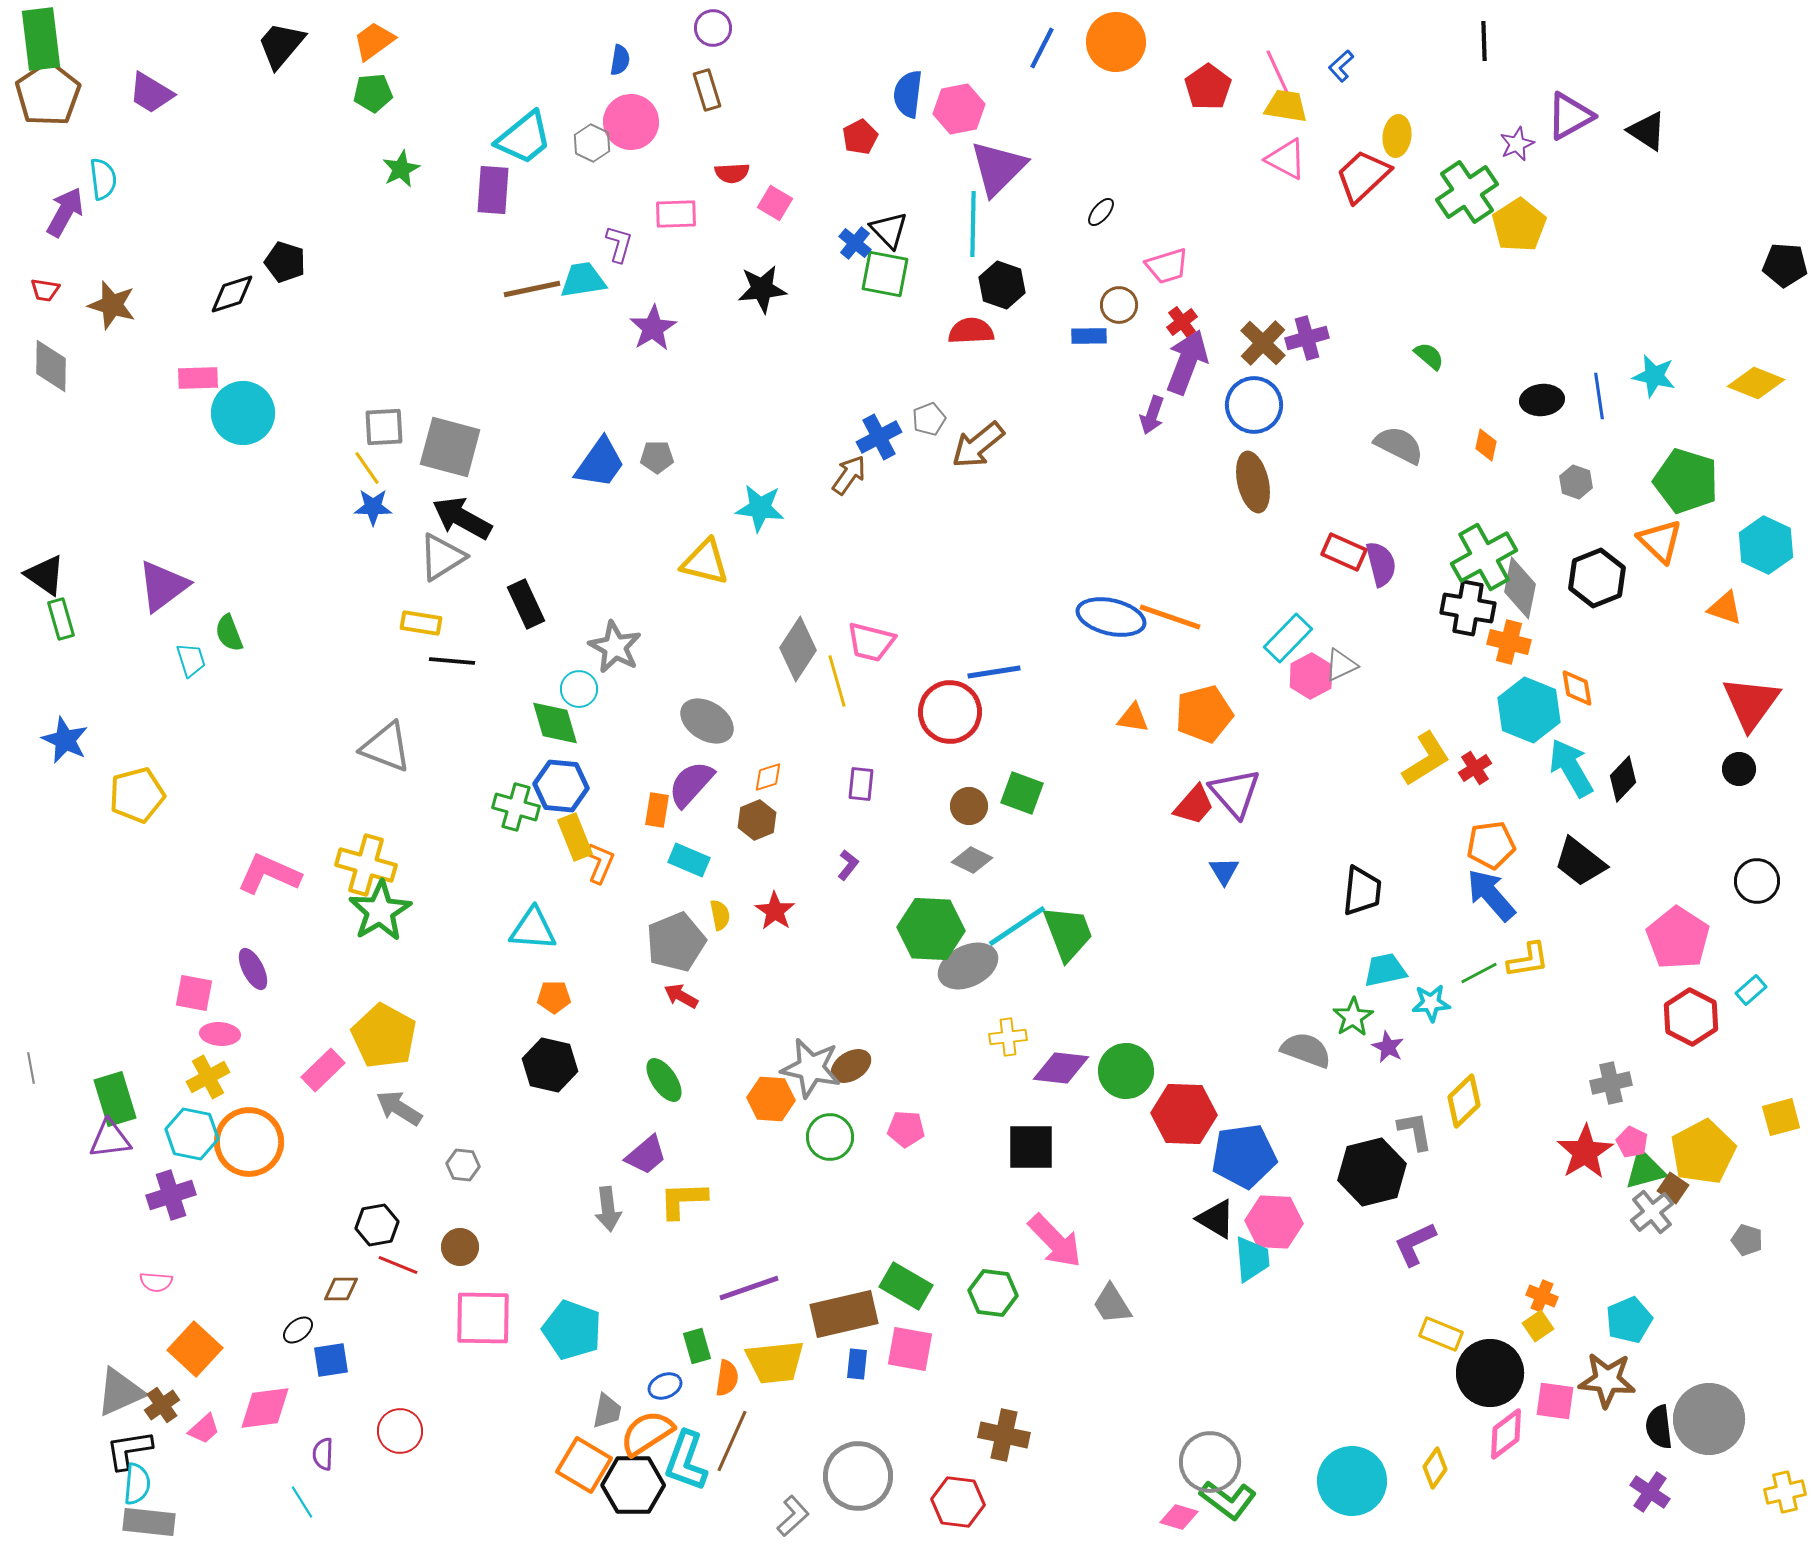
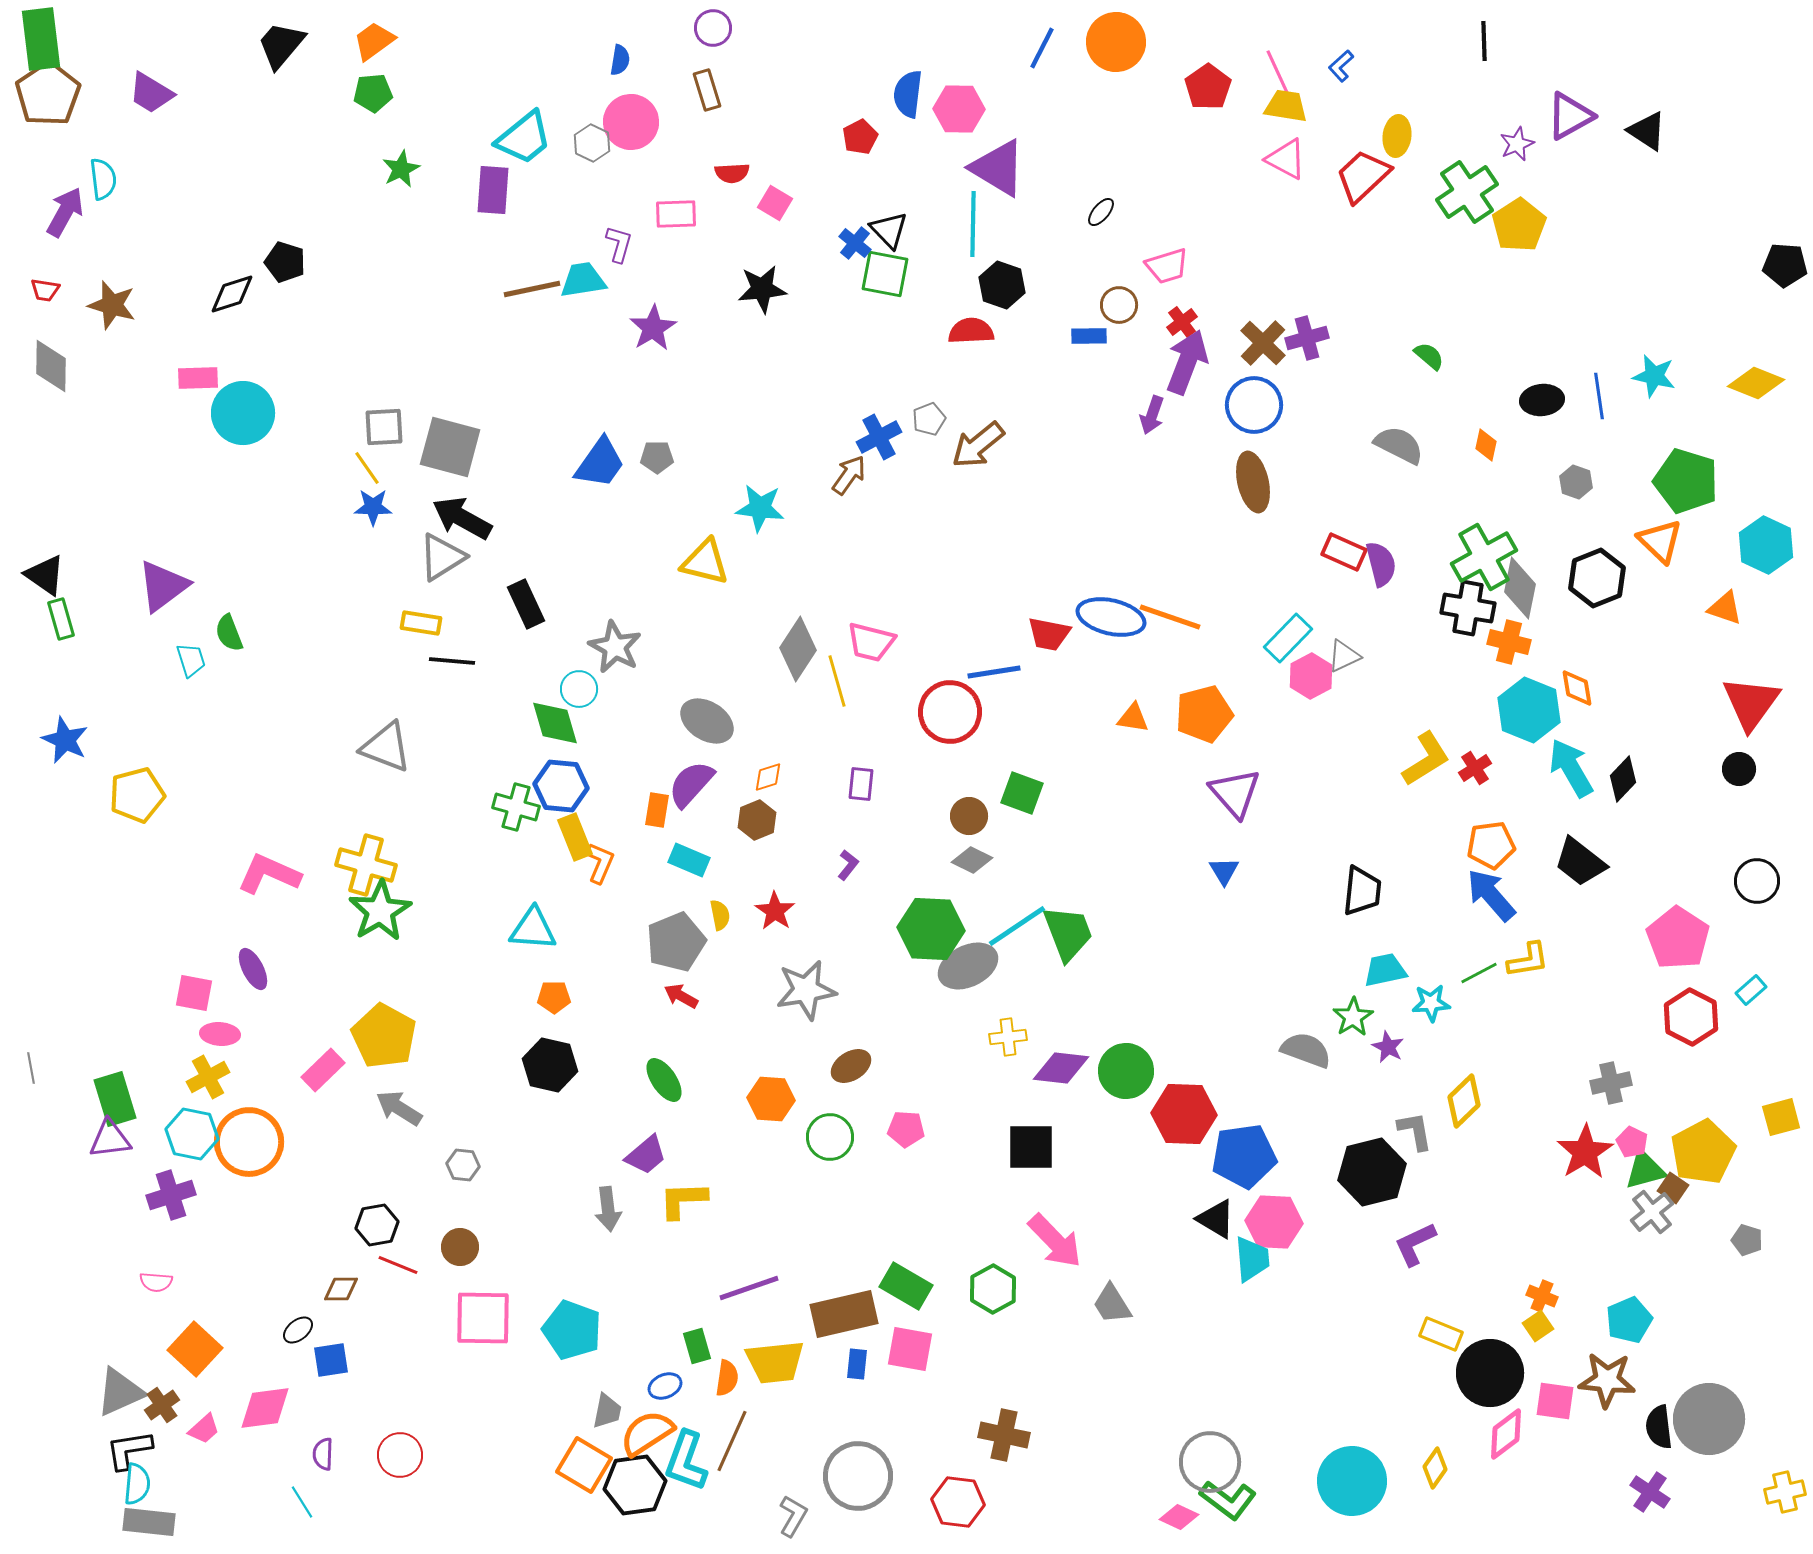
pink hexagon at (959, 109): rotated 12 degrees clockwise
purple triangle at (998, 168): rotated 44 degrees counterclockwise
gray triangle at (1341, 665): moved 3 px right, 9 px up
red trapezoid at (1194, 805): moved 145 px left, 171 px up; rotated 60 degrees clockwise
brown circle at (969, 806): moved 10 px down
gray star at (811, 1068): moved 5 px left, 78 px up; rotated 22 degrees counterclockwise
green hexagon at (993, 1293): moved 4 px up; rotated 24 degrees clockwise
red circle at (400, 1431): moved 24 px down
black hexagon at (633, 1485): moved 2 px right; rotated 8 degrees counterclockwise
gray L-shape at (793, 1516): rotated 18 degrees counterclockwise
pink diamond at (1179, 1517): rotated 9 degrees clockwise
